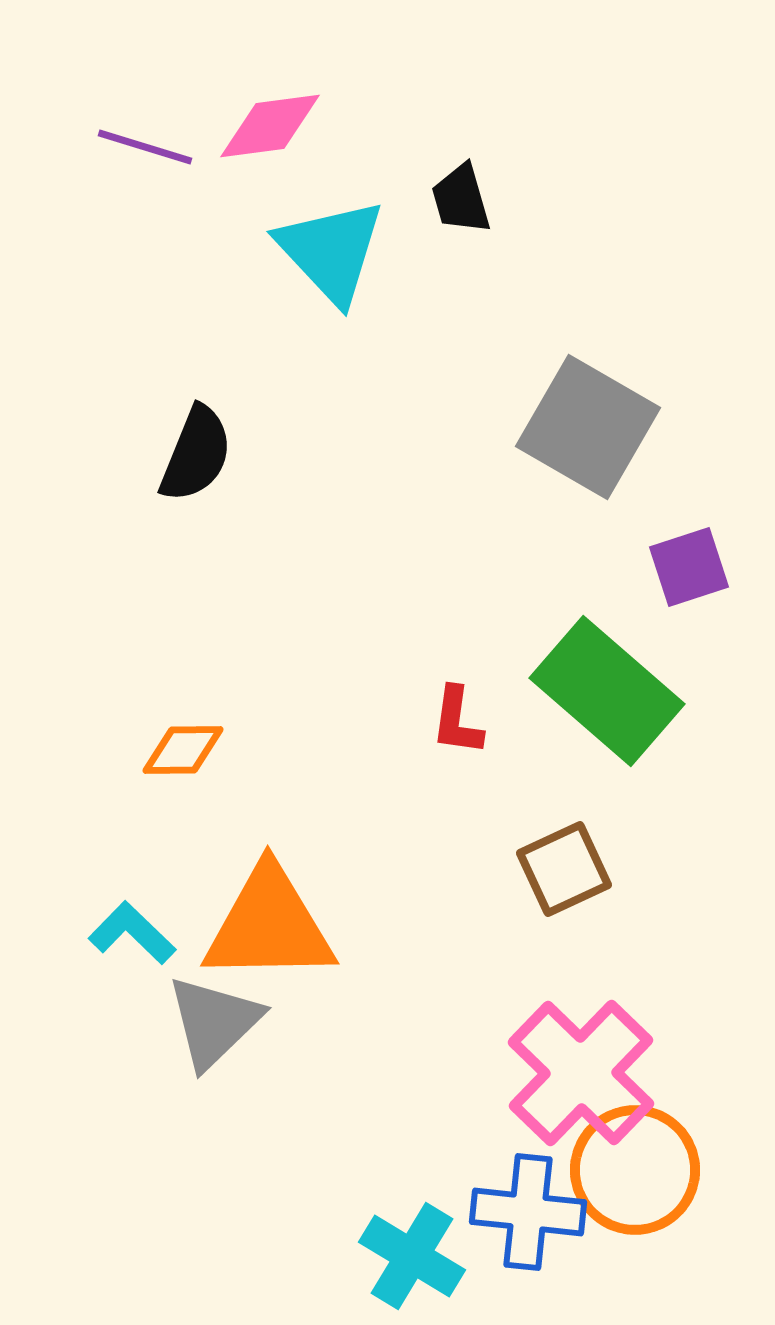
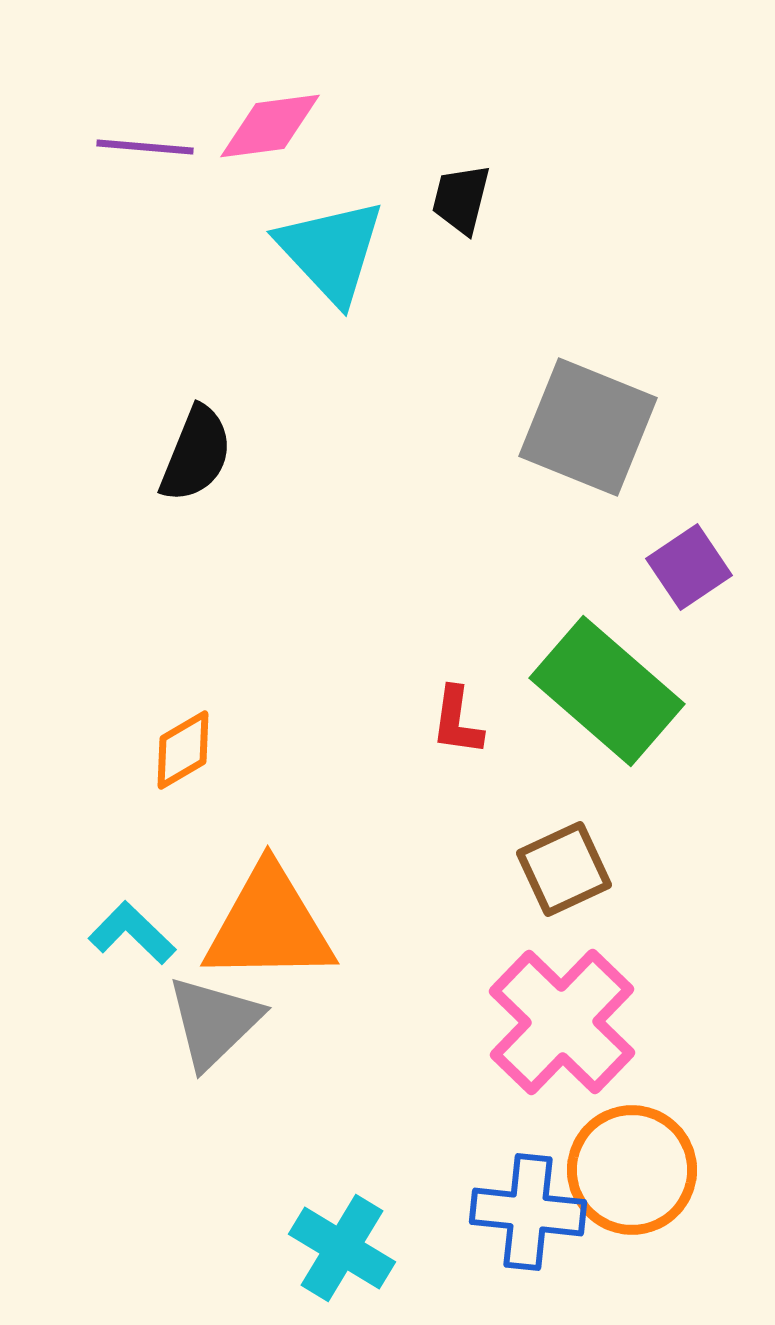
purple line: rotated 12 degrees counterclockwise
black trapezoid: rotated 30 degrees clockwise
gray square: rotated 8 degrees counterclockwise
purple square: rotated 16 degrees counterclockwise
orange diamond: rotated 30 degrees counterclockwise
pink cross: moved 19 px left, 51 px up
orange circle: moved 3 px left
cyan cross: moved 70 px left, 8 px up
